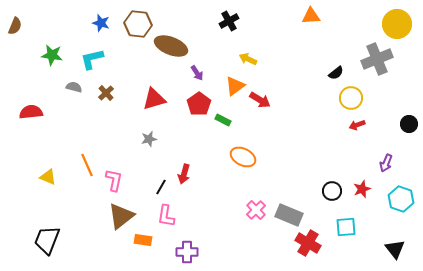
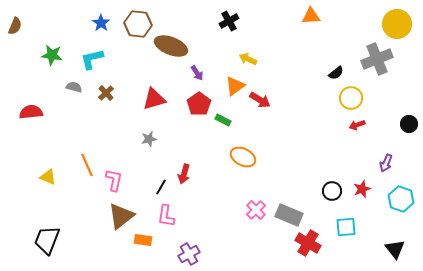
blue star at (101, 23): rotated 18 degrees clockwise
purple cross at (187, 252): moved 2 px right, 2 px down; rotated 30 degrees counterclockwise
